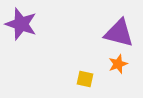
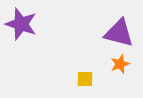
orange star: moved 2 px right
yellow square: rotated 12 degrees counterclockwise
